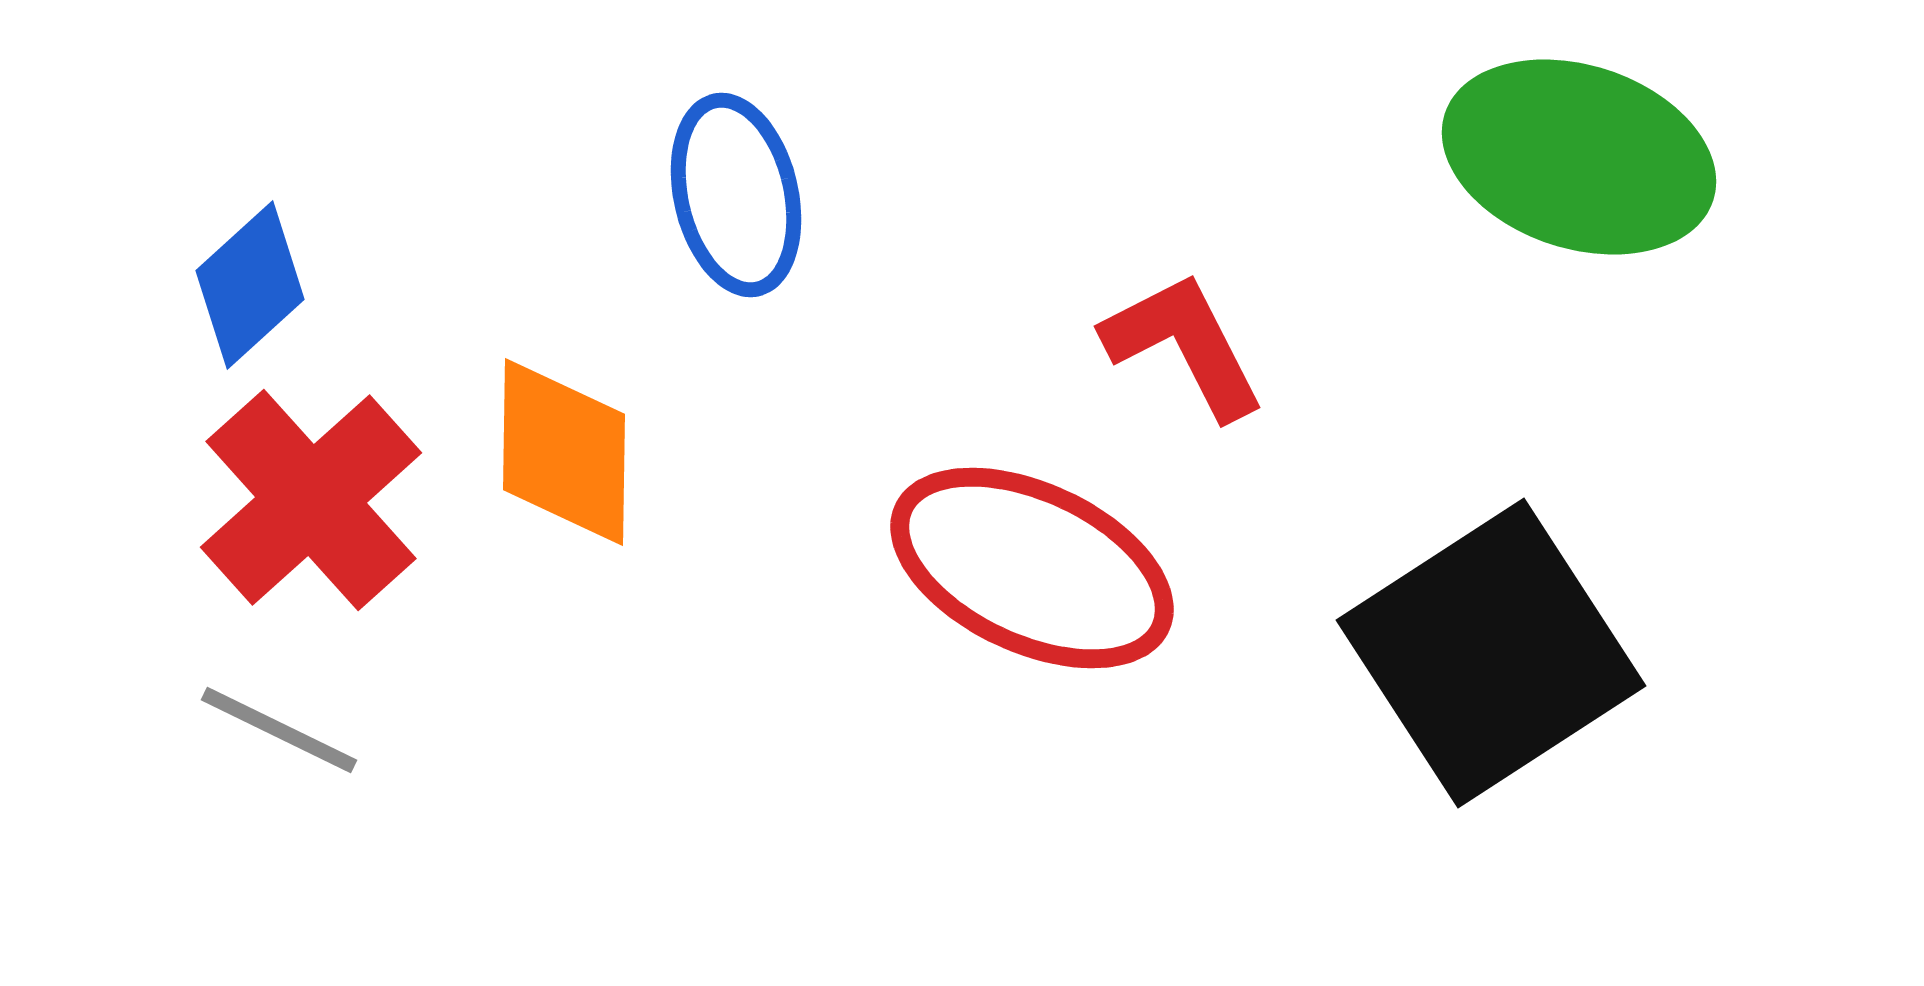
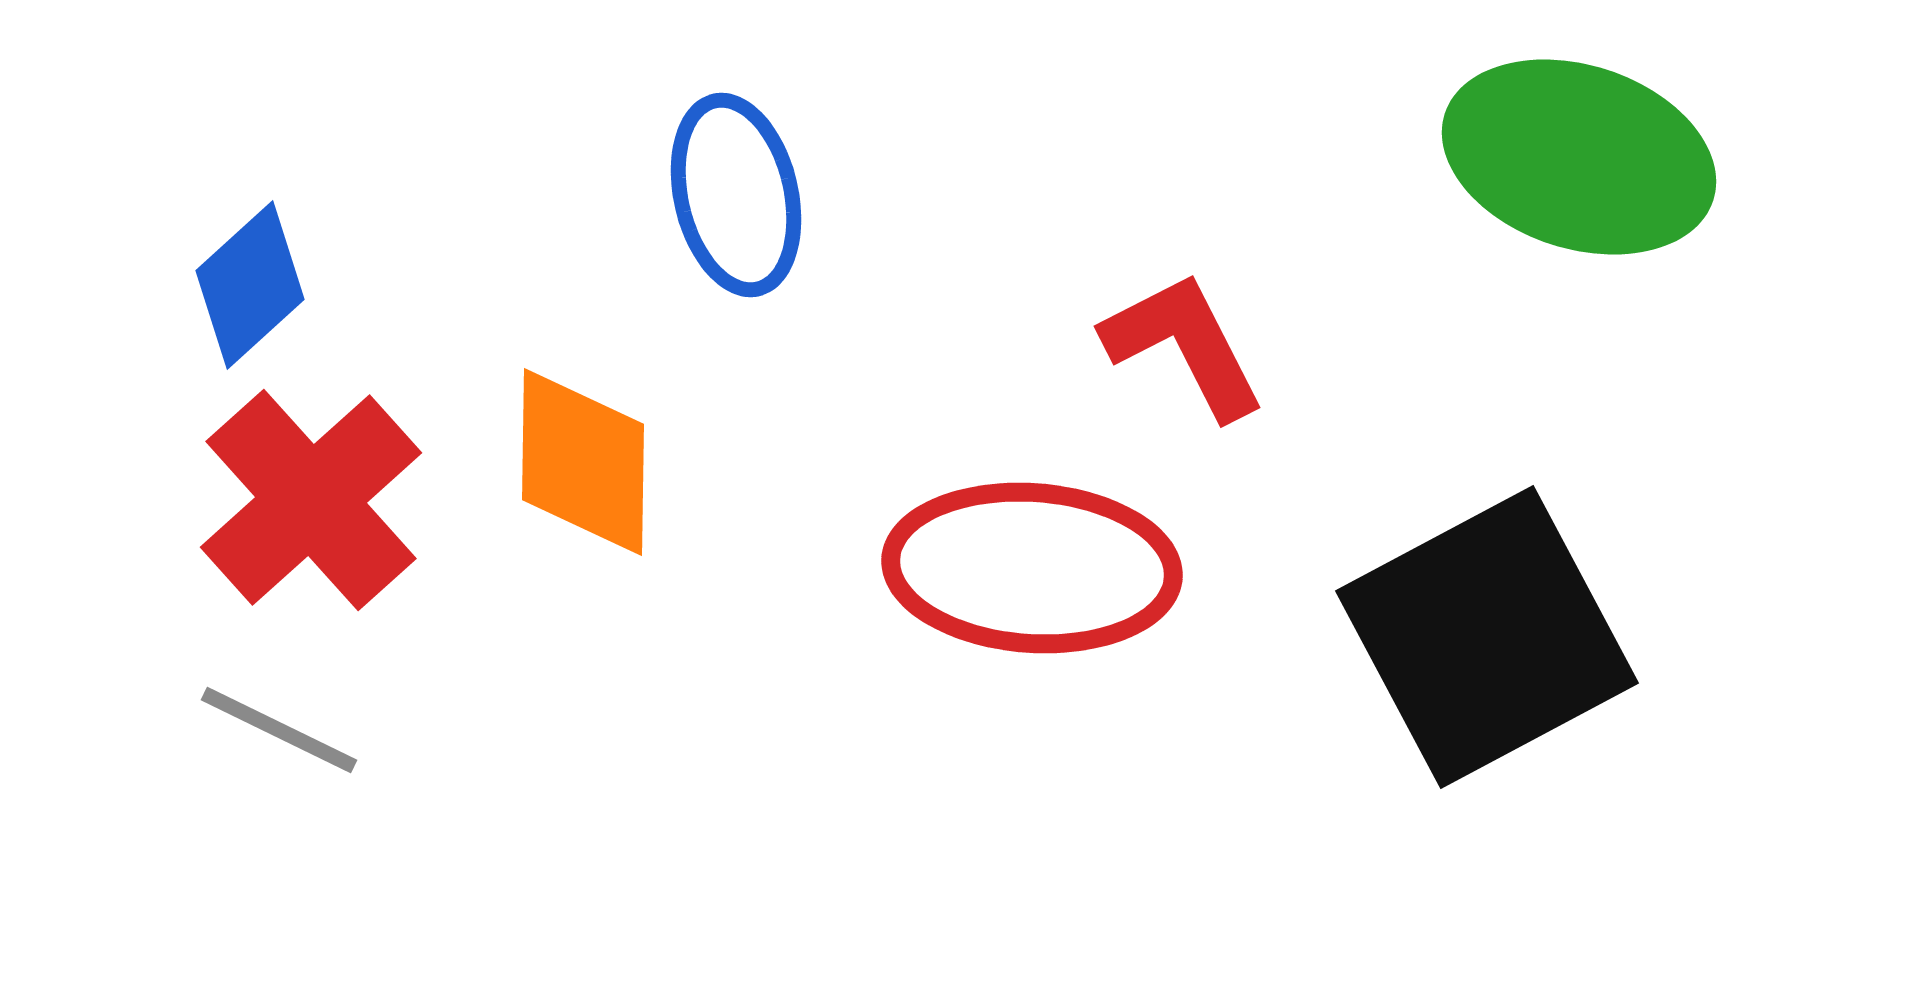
orange diamond: moved 19 px right, 10 px down
red ellipse: rotated 21 degrees counterclockwise
black square: moved 4 px left, 16 px up; rotated 5 degrees clockwise
